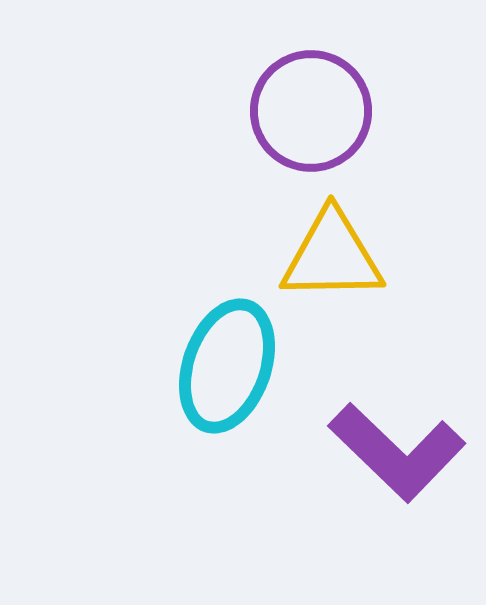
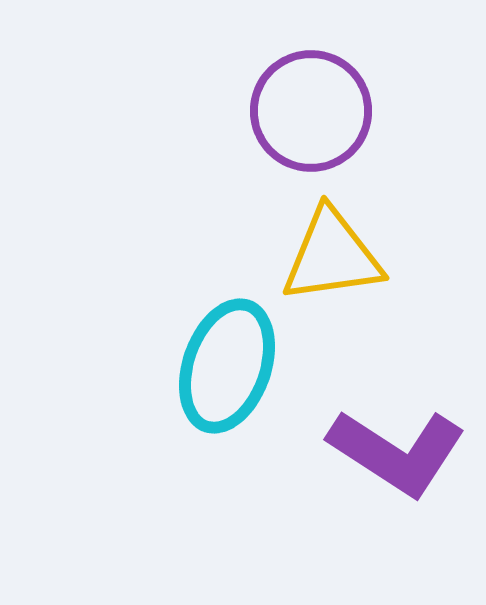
yellow triangle: rotated 7 degrees counterclockwise
purple L-shape: rotated 11 degrees counterclockwise
